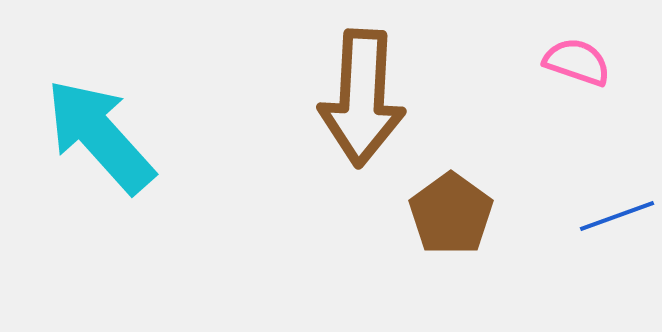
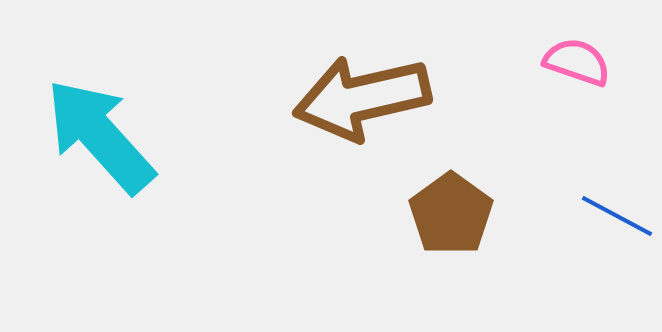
brown arrow: rotated 74 degrees clockwise
blue line: rotated 48 degrees clockwise
